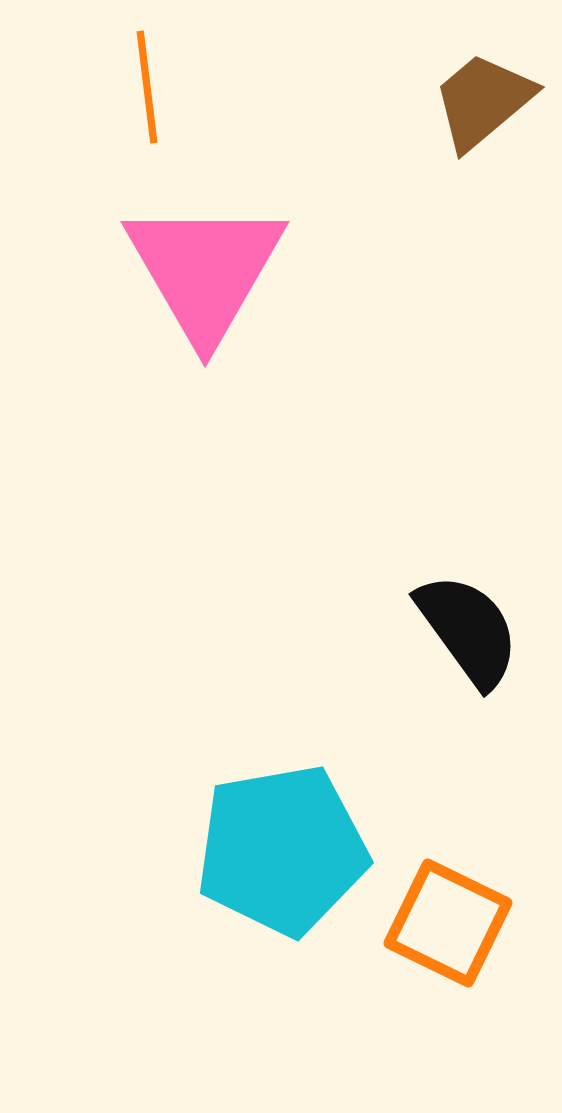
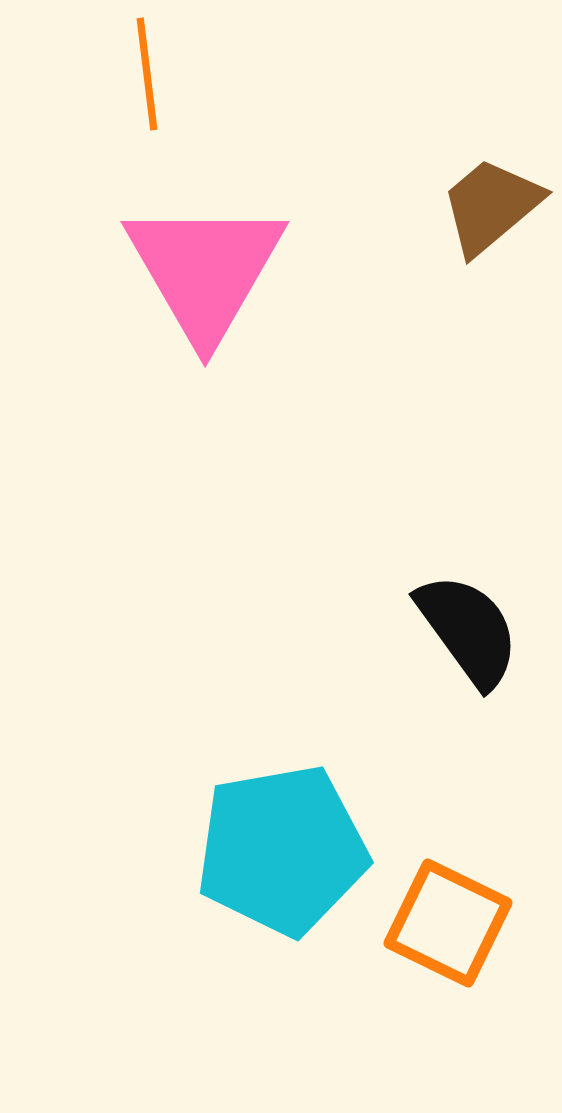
orange line: moved 13 px up
brown trapezoid: moved 8 px right, 105 px down
